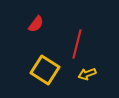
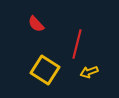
red semicircle: rotated 102 degrees clockwise
yellow arrow: moved 2 px right, 2 px up
